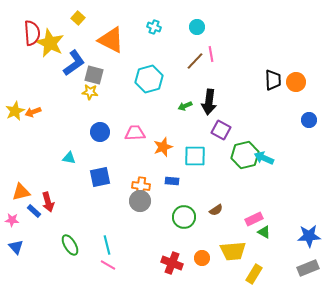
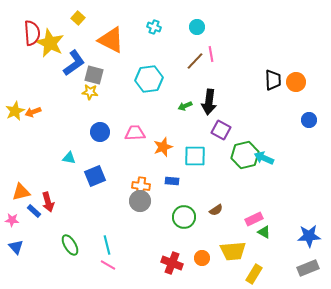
cyan hexagon at (149, 79): rotated 8 degrees clockwise
blue square at (100, 177): moved 5 px left, 1 px up; rotated 10 degrees counterclockwise
